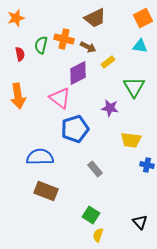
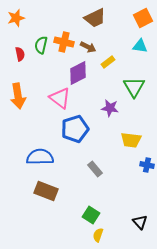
orange cross: moved 3 px down
